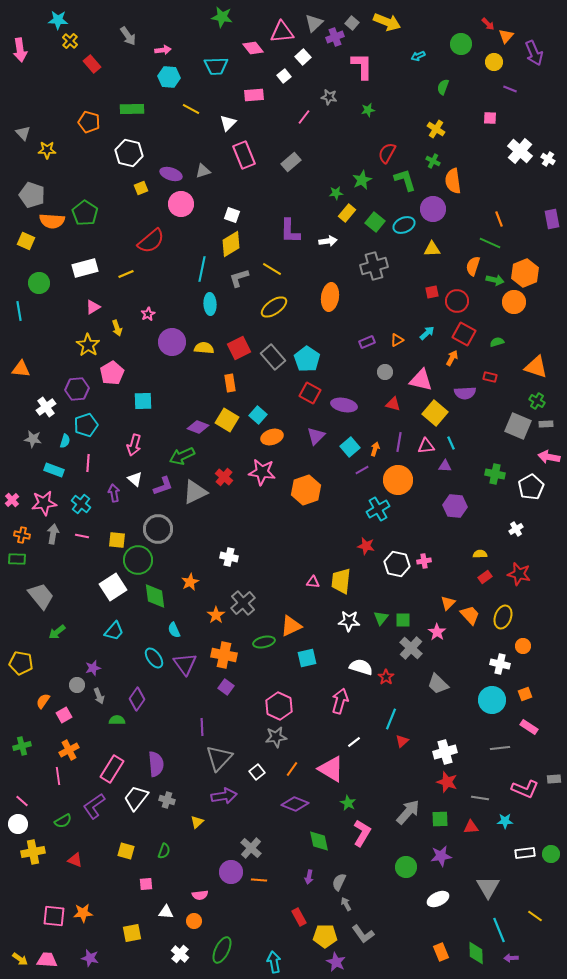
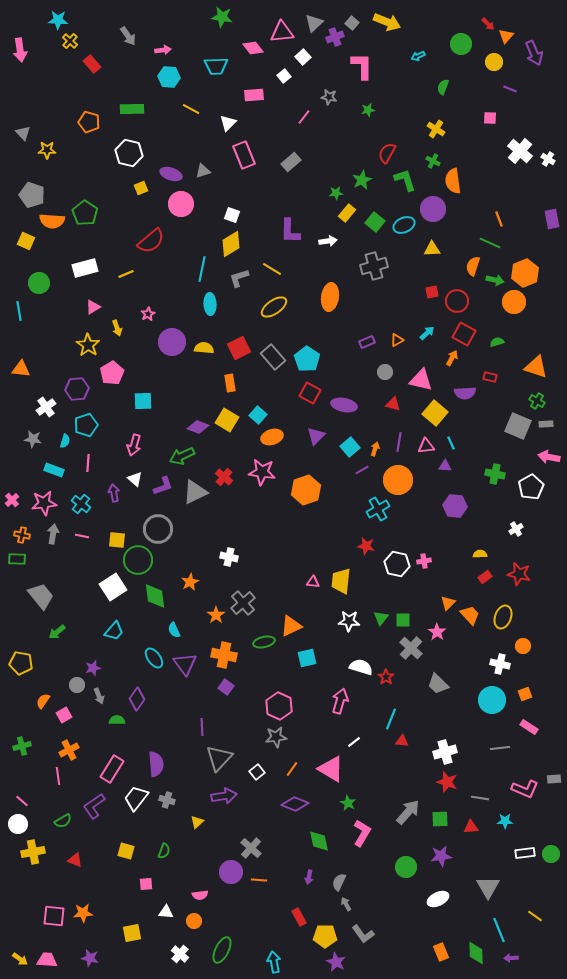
red triangle at (402, 741): rotated 48 degrees clockwise
